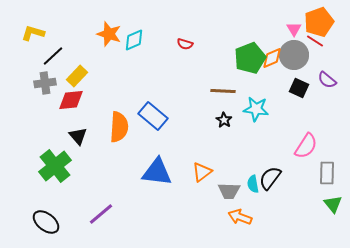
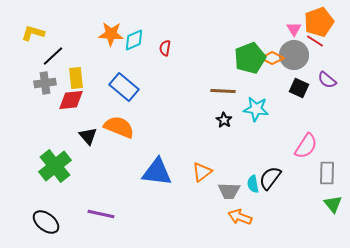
orange star: moved 2 px right; rotated 15 degrees counterclockwise
red semicircle: moved 20 px left, 4 px down; rotated 84 degrees clockwise
orange diamond: rotated 50 degrees clockwise
yellow rectangle: moved 1 px left, 2 px down; rotated 50 degrees counterclockwise
blue rectangle: moved 29 px left, 29 px up
orange semicircle: rotated 72 degrees counterclockwise
black triangle: moved 10 px right
purple line: rotated 52 degrees clockwise
